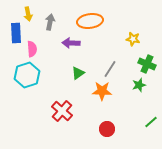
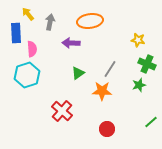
yellow arrow: rotated 152 degrees clockwise
yellow star: moved 5 px right, 1 px down
